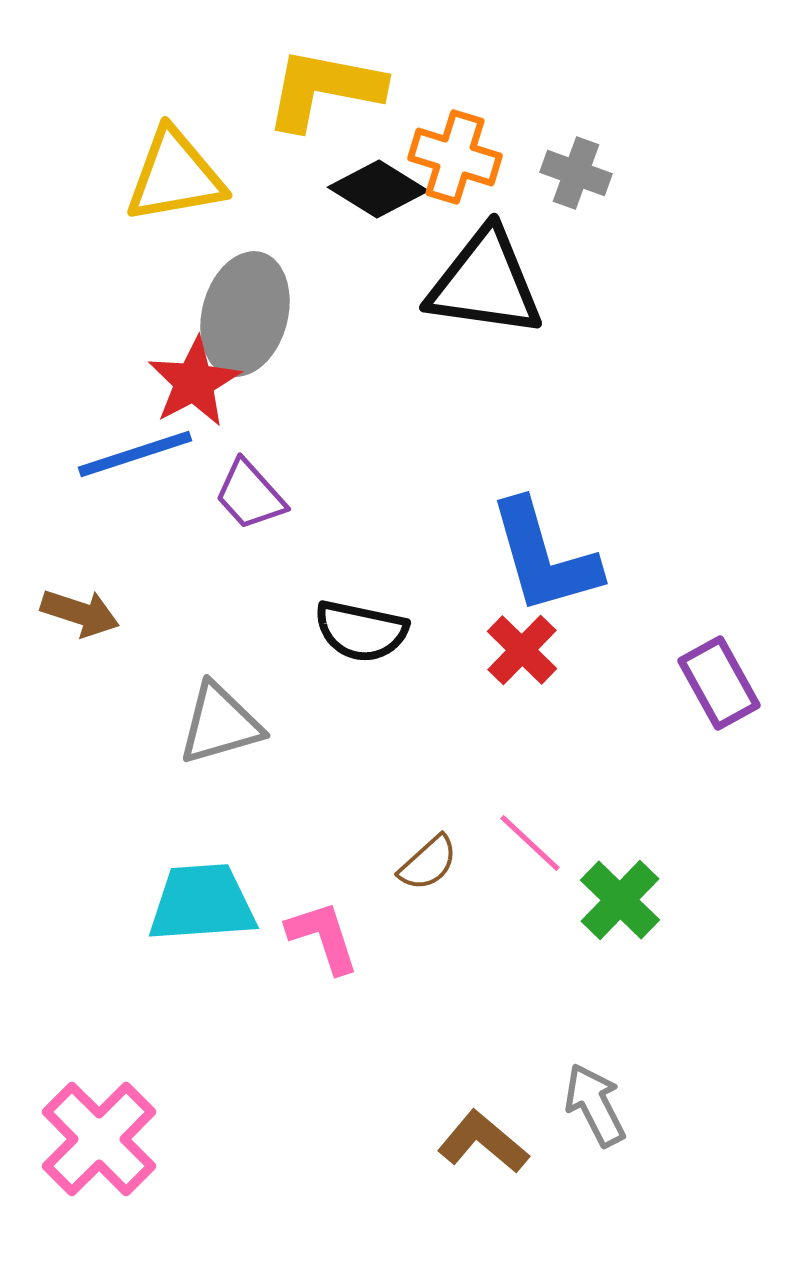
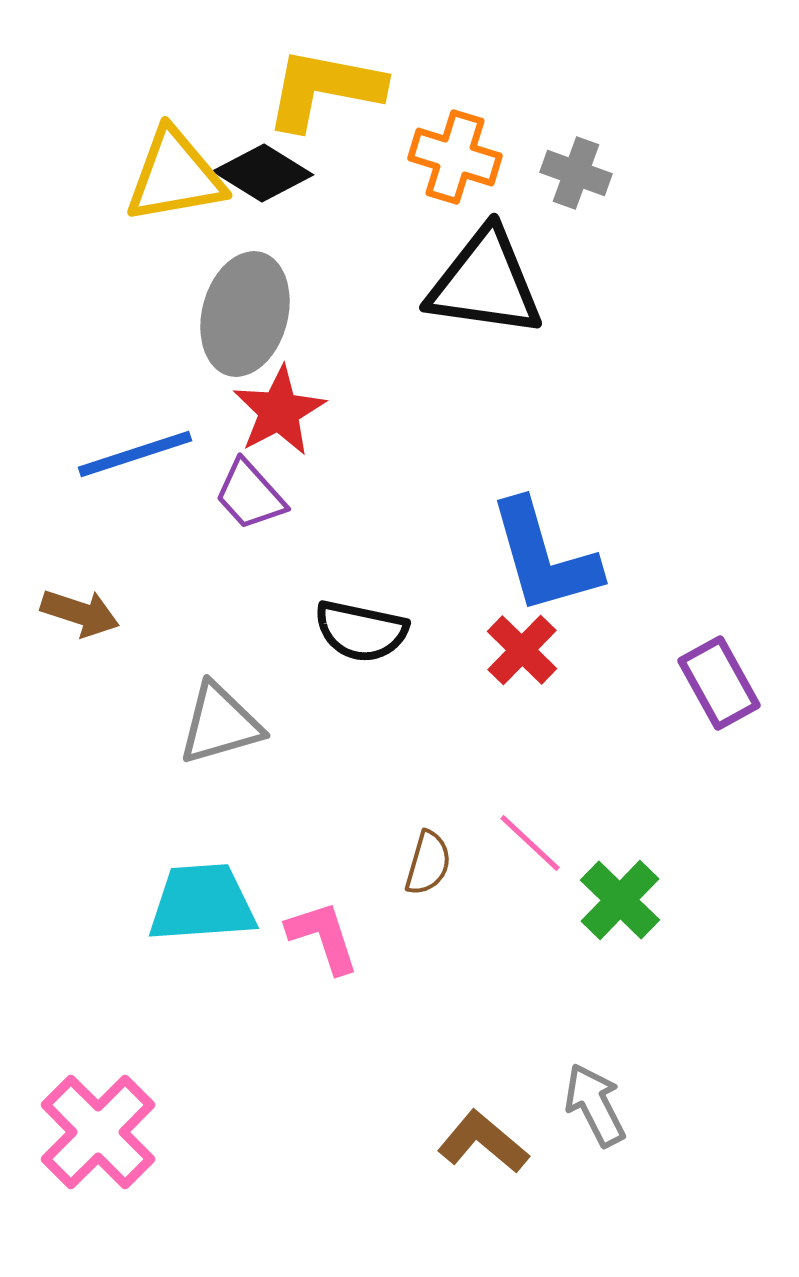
black diamond: moved 115 px left, 16 px up
red star: moved 85 px right, 29 px down
brown semicircle: rotated 32 degrees counterclockwise
pink cross: moved 1 px left, 7 px up
